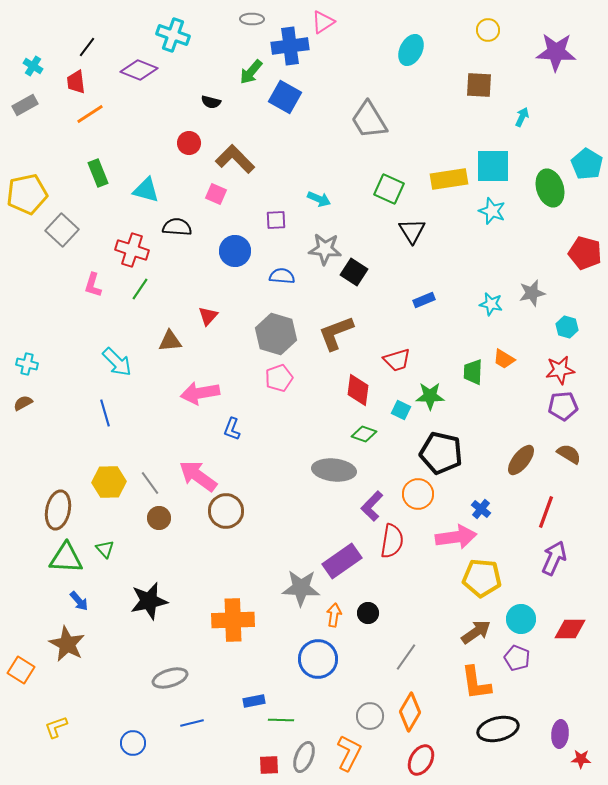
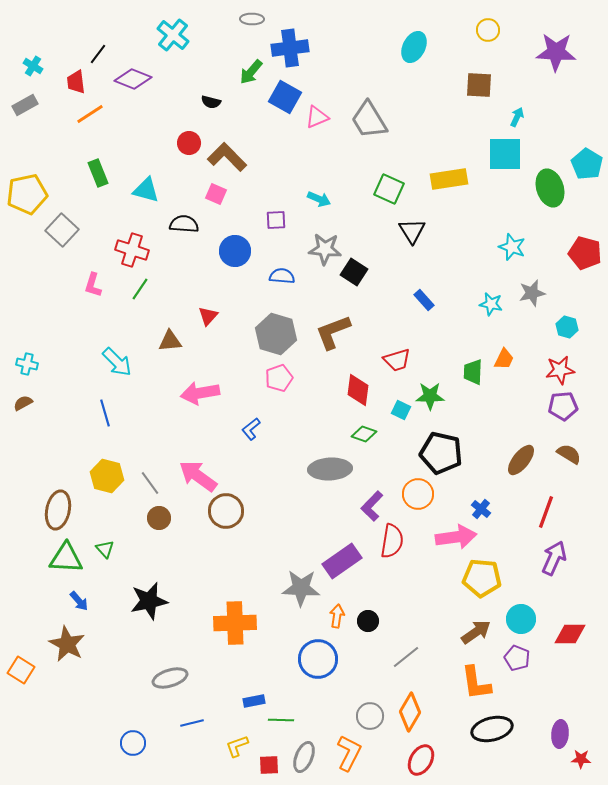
pink triangle at (323, 22): moved 6 px left, 95 px down; rotated 10 degrees clockwise
cyan cross at (173, 35): rotated 20 degrees clockwise
blue cross at (290, 46): moved 2 px down
black line at (87, 47): moved 11 px right, 7 px down
cyan ellipse at (411, 50): moved 3 px right, 3 px up
purple diamond at (139, 70): moved 6 px left, 9 px down
cyan arrow at (522, 117): moved 5 px left
brown L-shape at (235, 159): moved 8 px left, 2 px up
cyan square at (493, 166): moved 12 px right, 12 px up
cyan star at (492, 211): moved 20 px right, 36 px down
black semicircle at (177, 227): moved 7 px right, 3 px up
blue rectangle at (424, 300): rotated 70 degrees clockwise
brown L-shape at (336, 333): moved 3 px left, 1 px up
orange trapezoid at (504, 359): rotated 95 degrees counterclockwise
blue L-shape at (232, 429): moved 19 px right; rotated 30 degrees clockwise
gray ellipse at (334, 470): moved 4 px left, 1 px up; rotated 9 degrees counterclockwise
yellow hexagon at (109, 482): moved 2 px left, 6 px up; rotated 16 degrees clockwise
black circle at (368, 613): moved 8 px down
orange arrow at (334, 615): moved 3 px right, 1 px down
orange cross at (233, 620): moved 2 px right, 3 px down
red diamond at (570, 629): moved 5 px down
gray line at (406, 657): rotated 16 degrees clockwise
yellow L-shape at (56, 727): moved 181 px right, 19 px down
black ellipse at (498, 729): moved 6 px left
